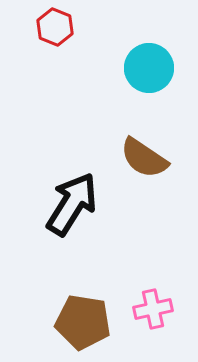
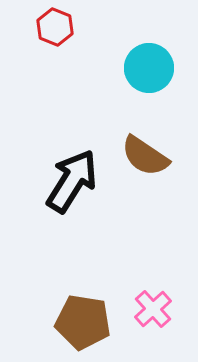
brown semicircle: moved 1 px right, 2 px up
black arrow: moved 23 px up
pink cross: rotated 30 degrees counterclockwise
